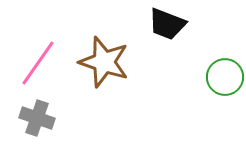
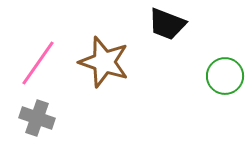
green circle: moved 1 px up
